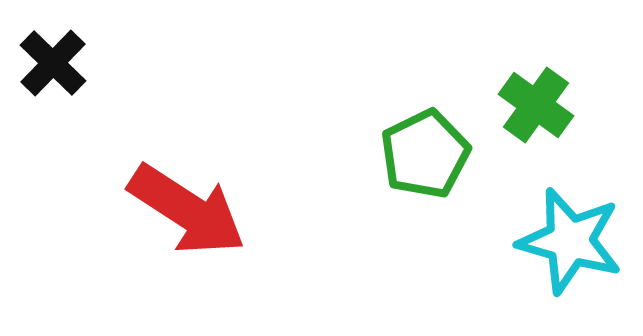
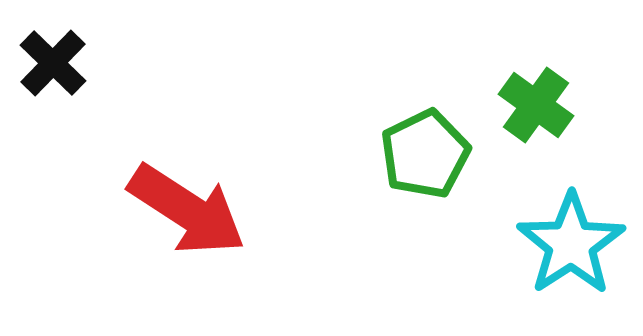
cyan star: moved 1 px right, 3 px down; rotated 23 degrees clockwise
